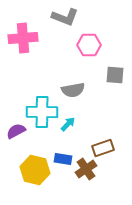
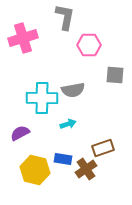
gray L-shape: rotated 100 degrees counterclockwise
pink cross: rotated 12 degrees counterclockwise
cyan cross: moved 14 px up
cyan arrow: rotated 28 degrees clockwise
purple semicircle: moved 4 px right, 2 px down
